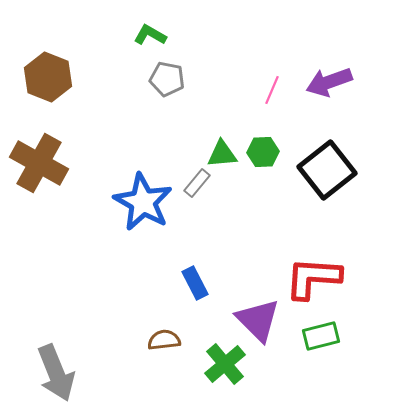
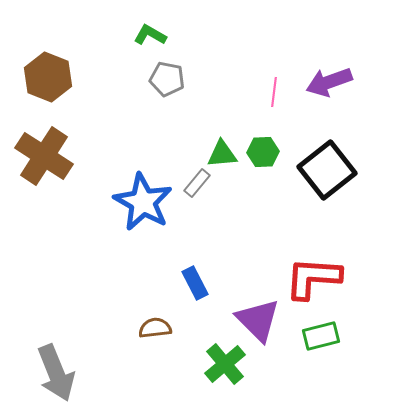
pink line: moved 2 px right, 2 px down; rotated 16 degrees counterclockwise
brown cross: moved 5 px right, 7 px up; rotated 4 degrees clockwise
brown semicircle: moved 9 px left, 12 px up
